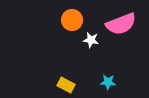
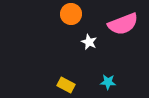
orange circle: moved 1 px left, 6 px up
pink semicircle: moved 2 px right
white star: moved 2 px left, 2 px down; rotated 14 degrees clockwise
